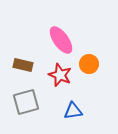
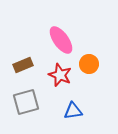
brown rectangle: rotated 36 degrees counterclockwise
